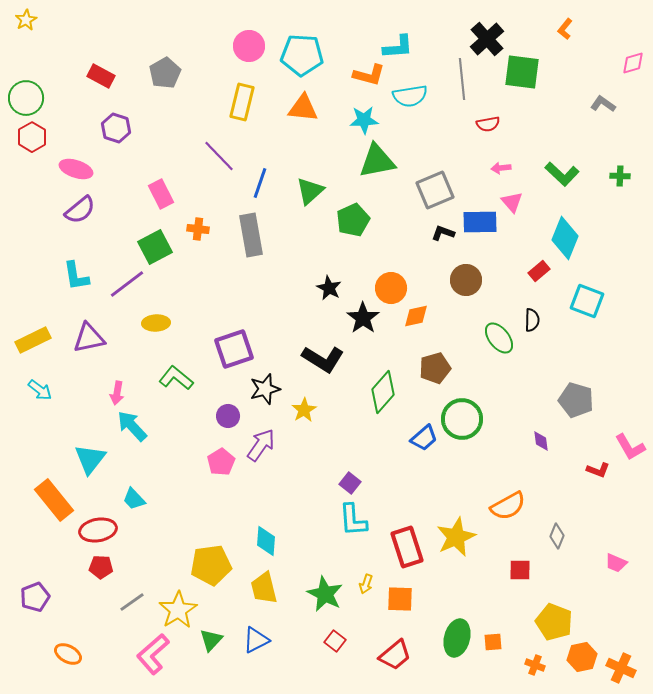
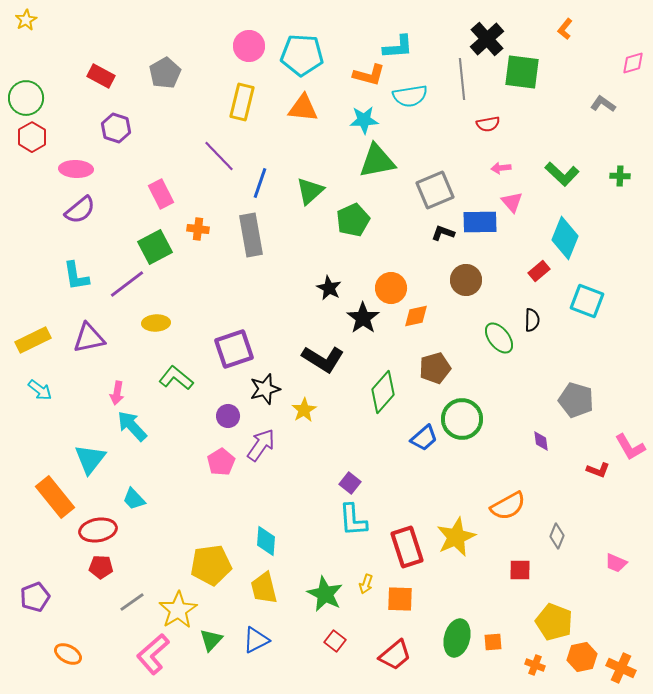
pink ellipse at (76, 169): rotated 16 degrees counterclockwise
orange rectangle at (54, 500): moved 1 px right, 3 px up
